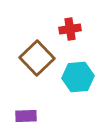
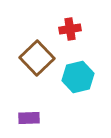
cyan hexagon: rotated 8 degrees counterclockwise
purple rectangle: moved 3 px right, 2 px down
